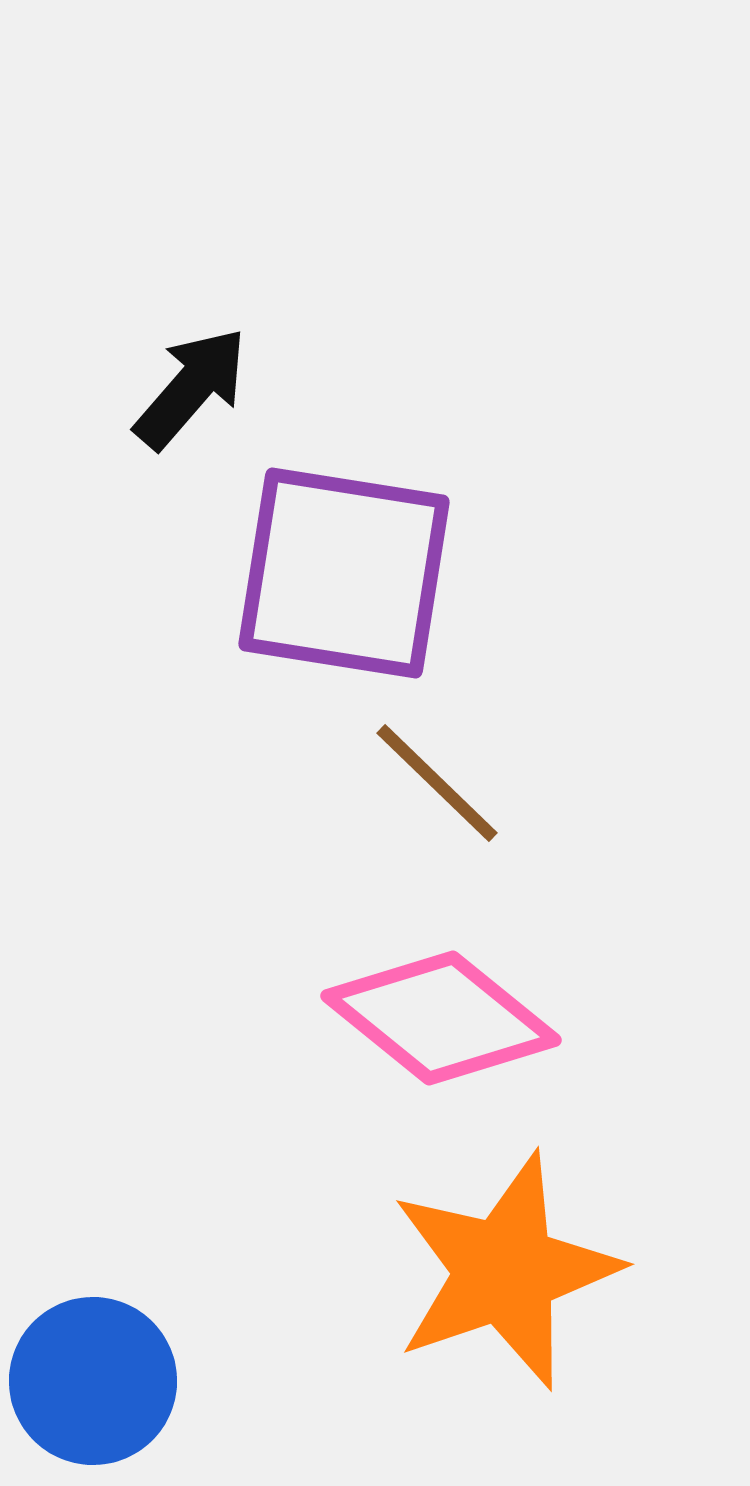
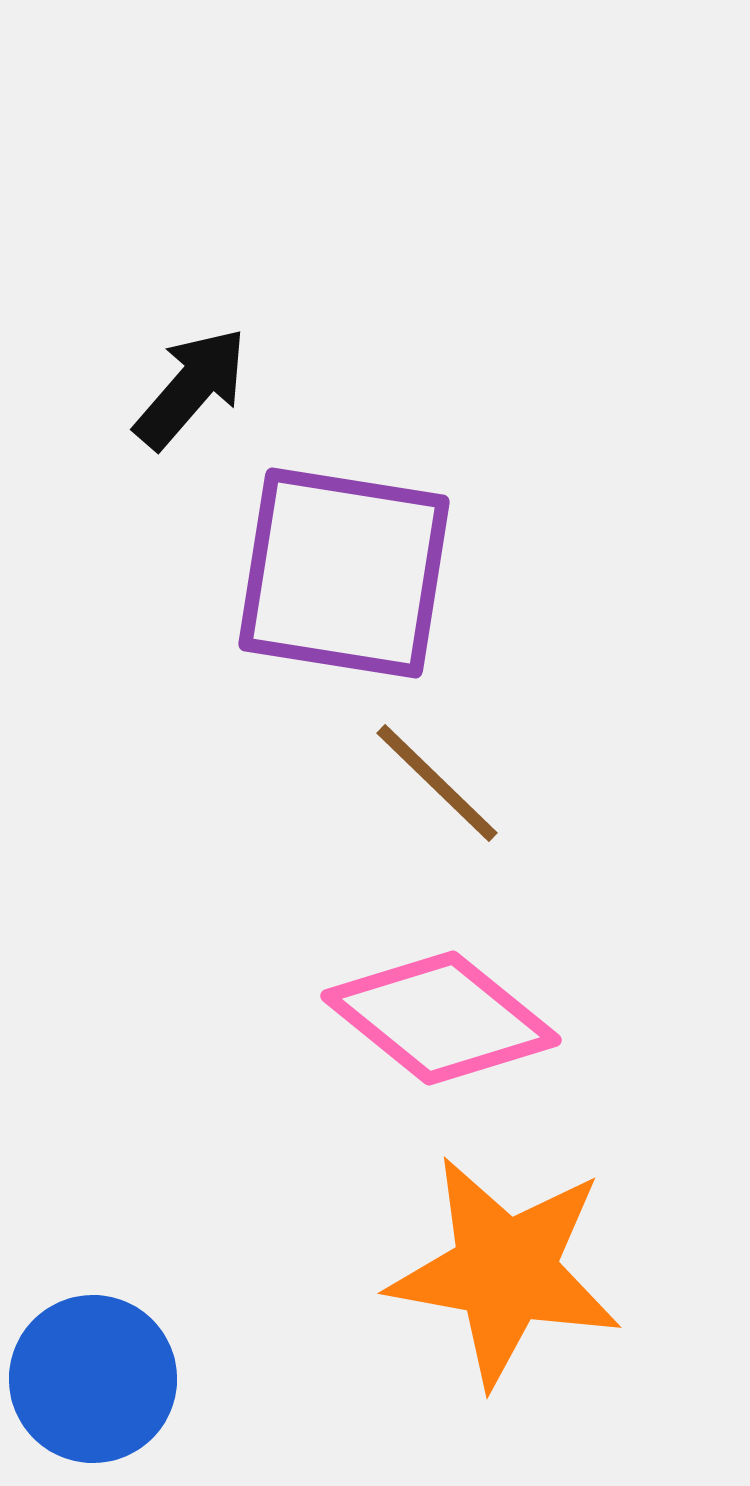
orange star: rotated 29 degrees clockwise
blue circle: moved 2 px up
